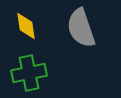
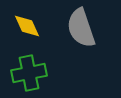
yellow diamond: moved 1 px right; rotated 16 degrees counterclockwise
